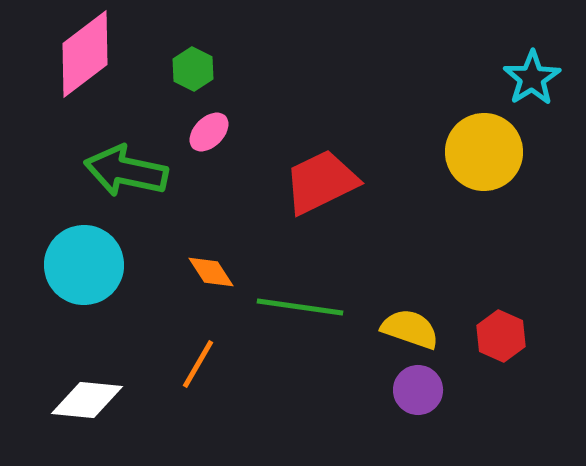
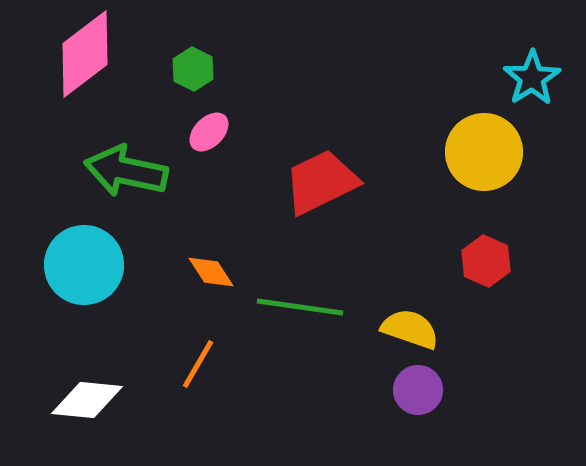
red hexagon: moved 15 px left, 75 px up
